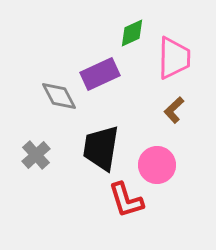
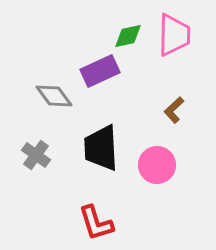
green diamond: moved 4 px left, 3 px down; rotated 12 degrees clockwise
pink trapezoid: moved 23 px up
purple rectangle: moved 3 px up
gray diamond: moved 5 px left; rotated 9 degrees counterclockwise
black trapezoid: rotated 12 degrees counterclockwise
gray cross: rotated 12 degrees counterclockwise
red L-shape: moved 30 px left, 23 px down
